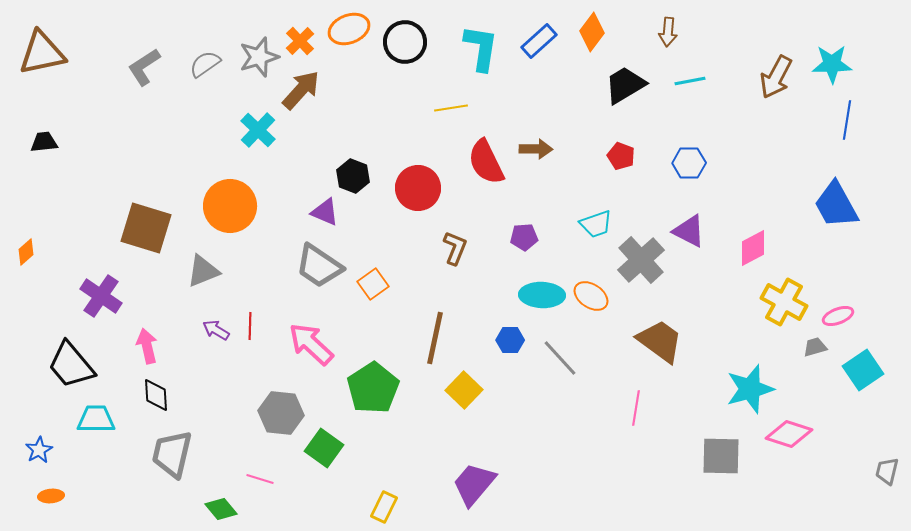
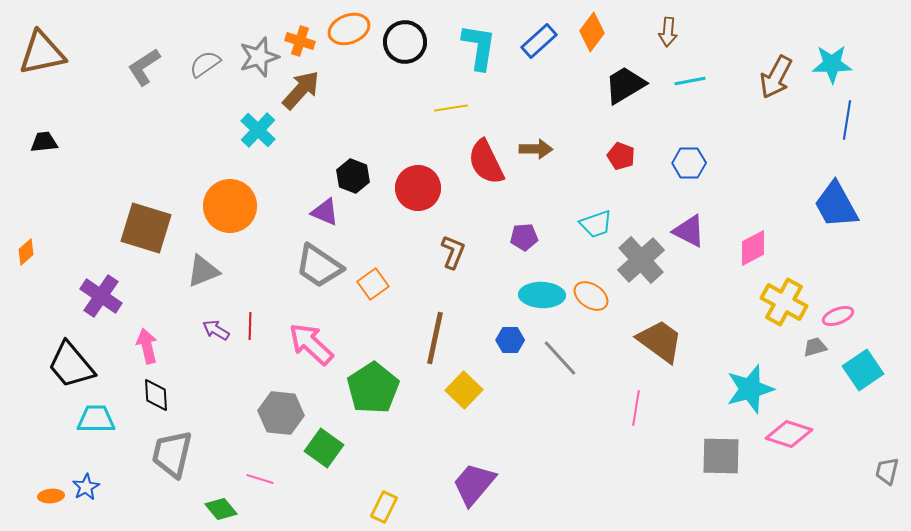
orange cross at (300, 41): rotated 28 degrees counterclockwise
cyan L-shape at (481, 48): moved 2 px left, 1 px up
brown L-shape at (455, 248): moved 2 px left, 4 px down
blue star at (39, 450): moved 47 px right, 37 px down
